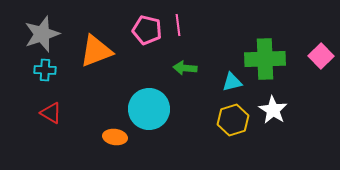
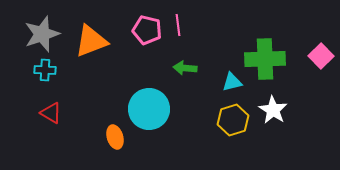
orange triangle: moved 5 px left, 10 px up
orange ellipse: rotated 65 degrees clockwise
